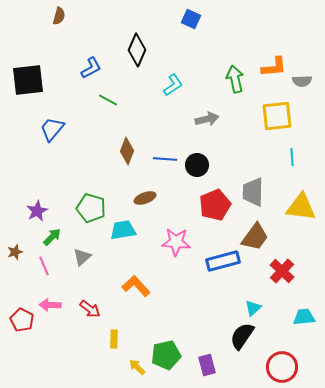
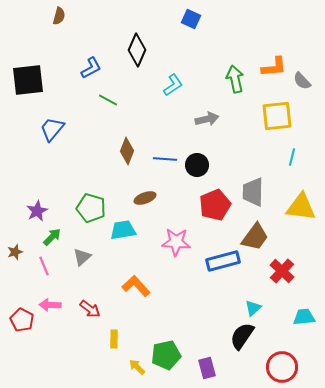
gray semicircle at (302, 81): rotated 48 degrees clockwise
cyan line at (292, 157): rotated 18 degrees clockwise
purple rectangle at (207, 365): moved 3 px down
